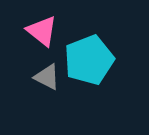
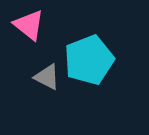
pink triangle: moved 13 px left, 6 px up
